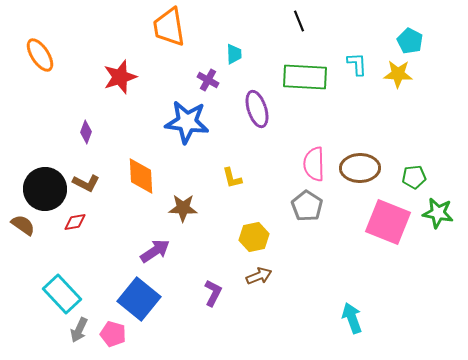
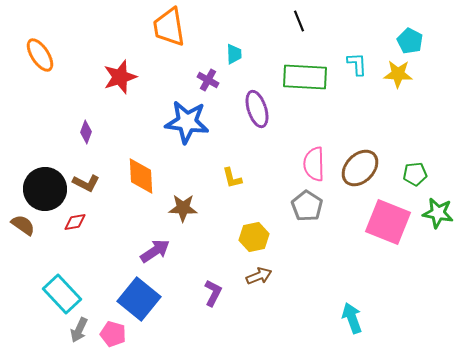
brown ellipse: rotated 45 degrees counterclockwise
green pentagon: moved 1 px right, 3 px up
